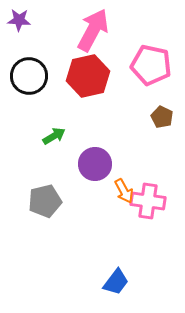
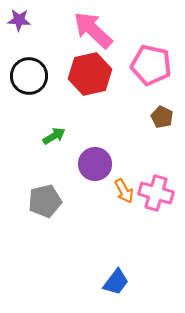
pink arrow: rotated 75 degrees counterclockwise
red hexagon: moved 2 px right, 2 px up
pink cross: moved 8 px right, 8 px up; rotated 8 degrees clockwise
